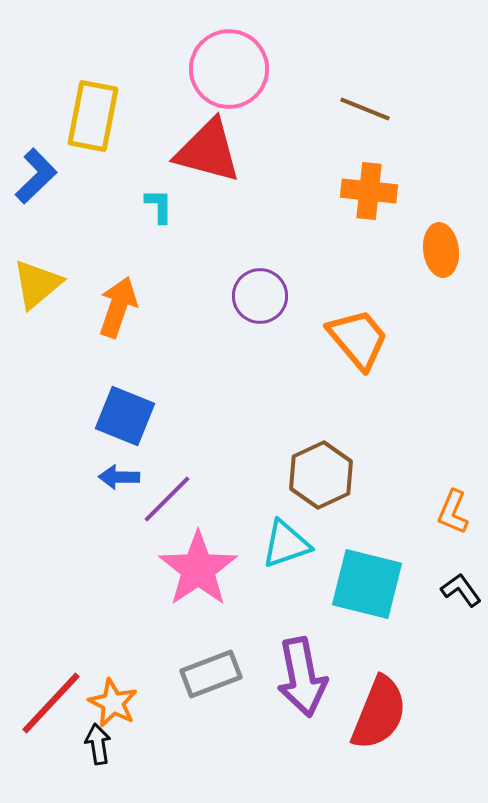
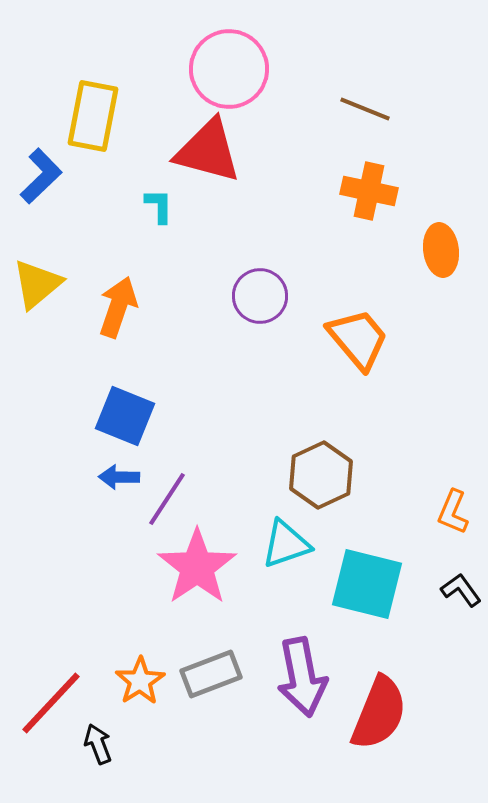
blue L-shape: moved 5 px right
orange cross: rotated 6 degrees clockwise
purple line: rotated 12 degrees counterclockwise
pink star: moved 1 px left, 2 px up
orange star: moved 27 px right, 22 px up; rotated 12 degrees clockwise
black arrow: rotated 12 degrees counterclockwise
